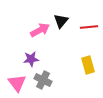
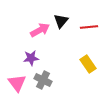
purple star: moved 1 px up
yellow rectangle: moved 1 px up; rotated 18 degrees counterclockwise
